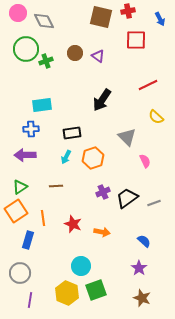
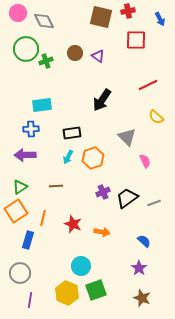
cyan arrow: moved 2 px right
orange line: rotated 21 degrees clockwise
